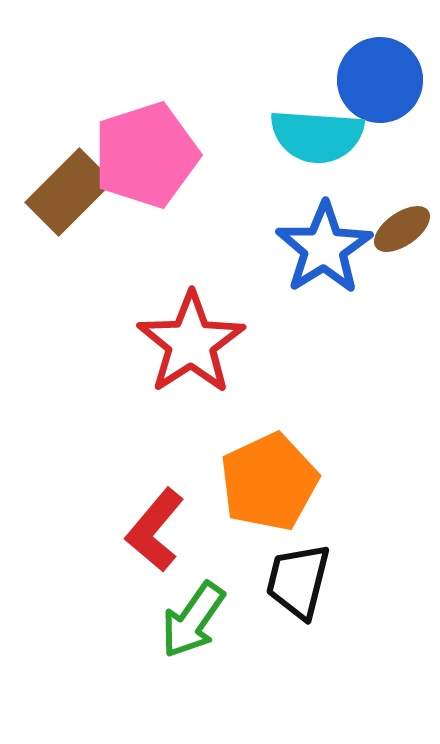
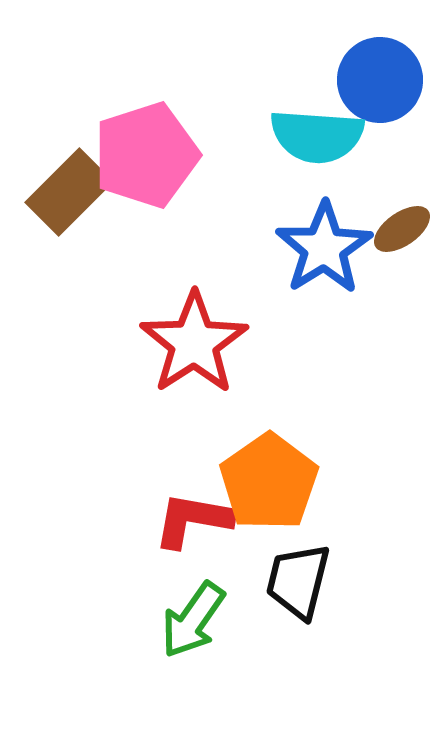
red star: moved 3 px right
orange pentagon: rotated 10 degrees counterclockwise
red L-shape: moved 38 px right, 10 px up; rotated 60 degrees clockwise
